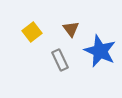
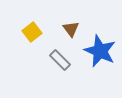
gray rectangle: rotated 20 degrees counterclockwise
